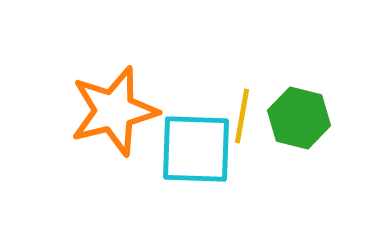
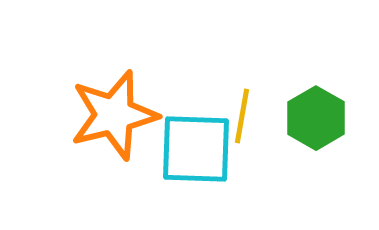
orange star: moved 4 px down
green hexagon: moved 17 px right; rotated 16 degrees clockwise
